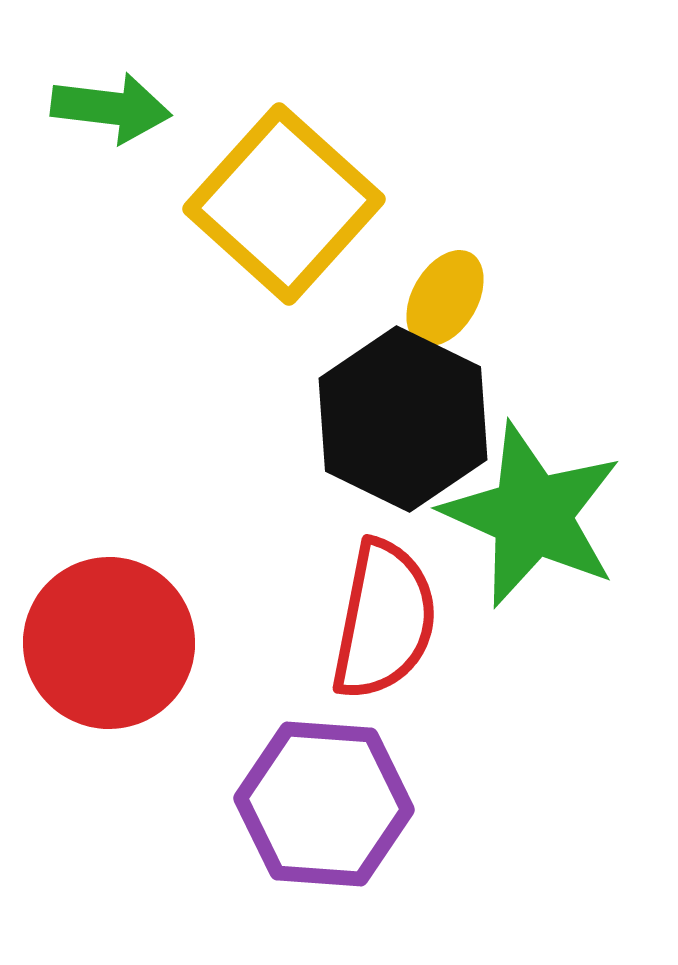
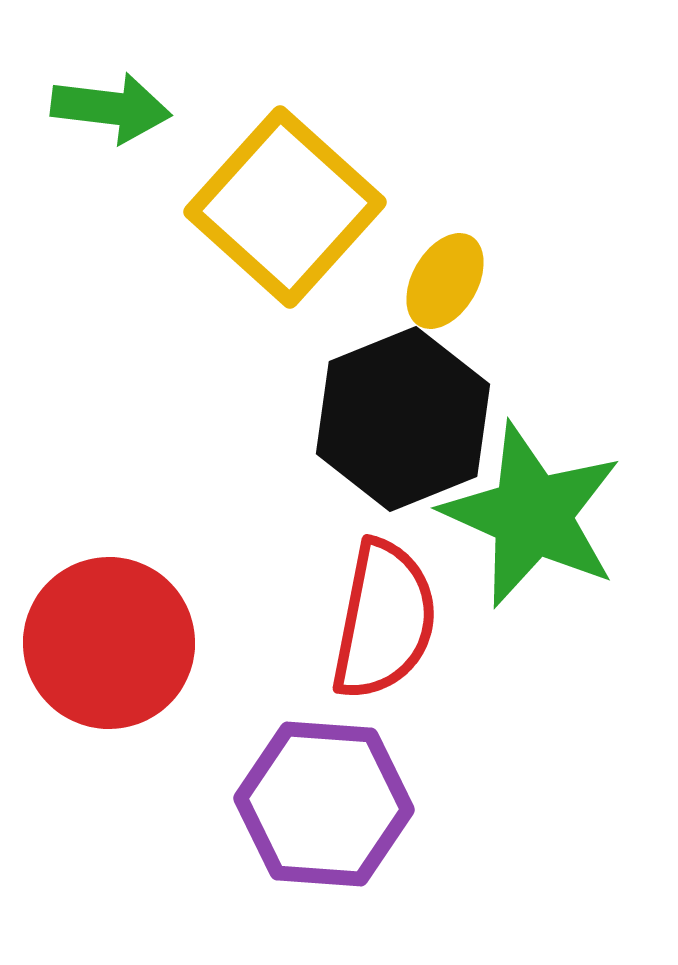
yellow square: moved 1 px right, 3 px down
yellow ellipse: moved 17 px up
black hexagon: rotated 12 degrees clockwise
